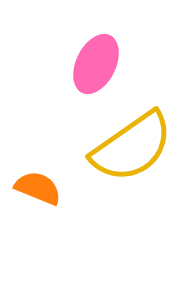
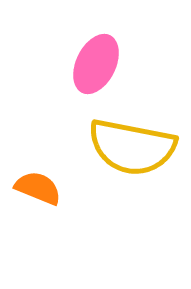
yellow semicircle: rotated 46 degrees clockwise
